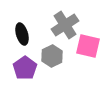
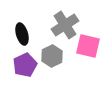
purple pentagon: moved 3 px up; rotated 10 degrees clockwise
